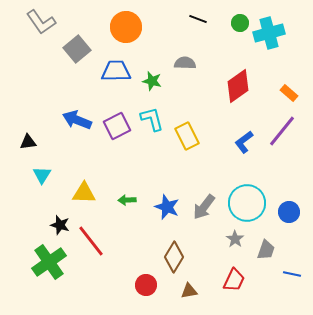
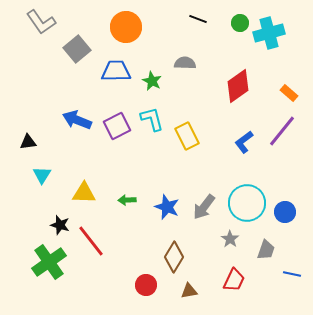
green star: rotated 12 degrees clockwise
blue circle: moved 4 px left
gray star: moved 5 px left
